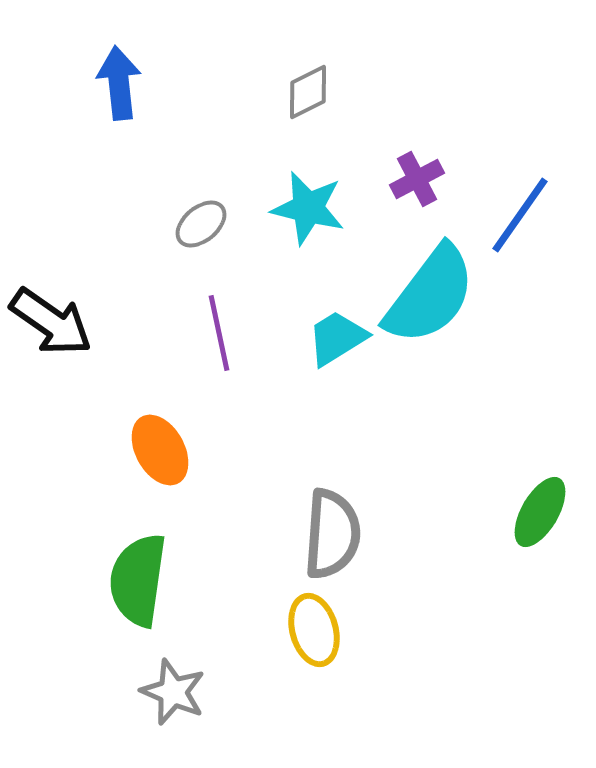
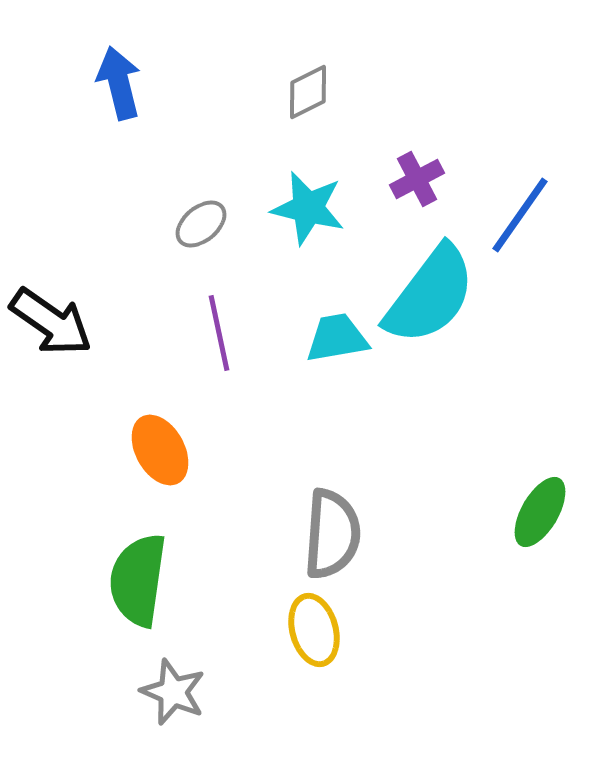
blue arrow: rotated 8 degrees counterclockwise
cyan trapezoid: rotated 22 degrees clockwise
